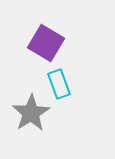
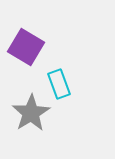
purple square: moved 20 px left, 4 px down
